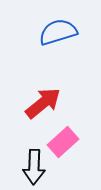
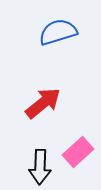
pink rectangle: moved 15 px right, 10 px down
black arrow: moved 6 px right
